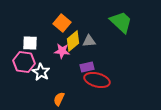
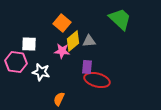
green trapezoid: moved 1 px left, 3 px up
white square: moved 1 px left, 1 px down
pink hexagon: moved 8 px left
purple rectangle: rotated 72 degrees counterclockwise
white star: rotated 18 degrees counterclockwise
